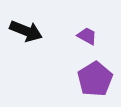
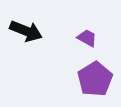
purple trapezoid: moved 2 px down
